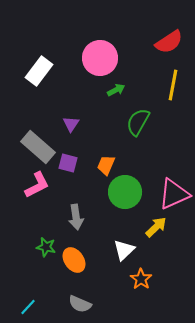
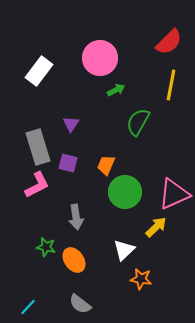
red semicircle: rotated 12 degrees counterclockwise
yellow line: moved 2 px left
gray rectangle: rotated 32 degrees clockwise
orange star: rotated 25 degrees counterclockwise
gray semicircle: rotated 15 degrees clockwise
